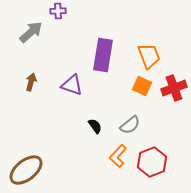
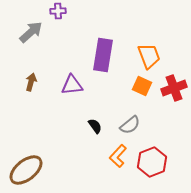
purple triangle: rotated 25 degrees counterclockwise
